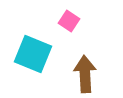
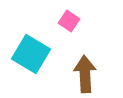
cyan square: moved 2 px left; rotated 9 degrees clockwise
